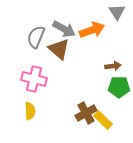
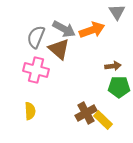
pink cross: moved 2 px right, 9 px up
